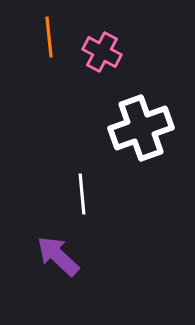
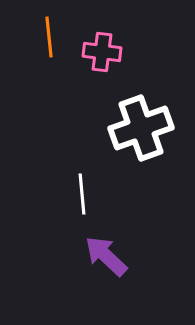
pink cross: rotated 21 degrees counterclockwise
purple arrow: moved 48 px right
